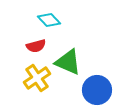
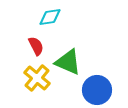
cyan diamond: moved 1 px right, 3 px up; rotated 55 degrees counterclockwise
red semicircle: rotated 102 degrees counterclockwise
yellow cross: rotated 16 degrees counterclockwise
